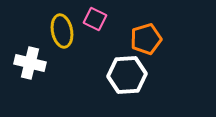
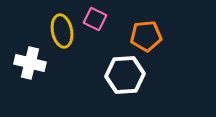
orange pentagon: moved 3 px up; rotated 12 degrees clockwise
white hexagon: moved 2 px left
